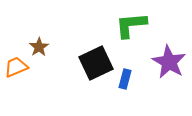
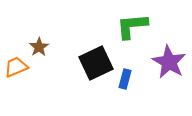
green L-shape: moved 1 px right, 1 px down
